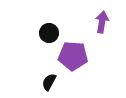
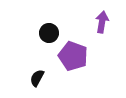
purple pentagon: rotated 16 degrees clockwise
black semicircle: moved 12 px left, 4 px up
